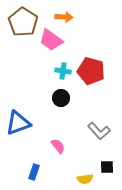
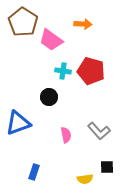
orange arrow: moved 19 px right, 7 px down
black circle: moved 12 px left, 1 px up
pink semicircle: moved 8 px right, 11 px up; rotated 28 degrees clockwise
